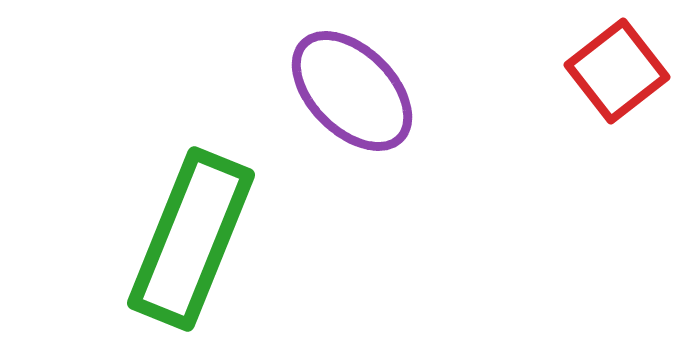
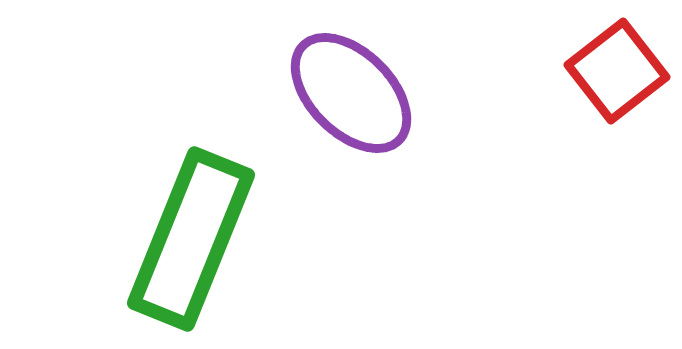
purple ellipse: moved 1 px left, 2 px down
